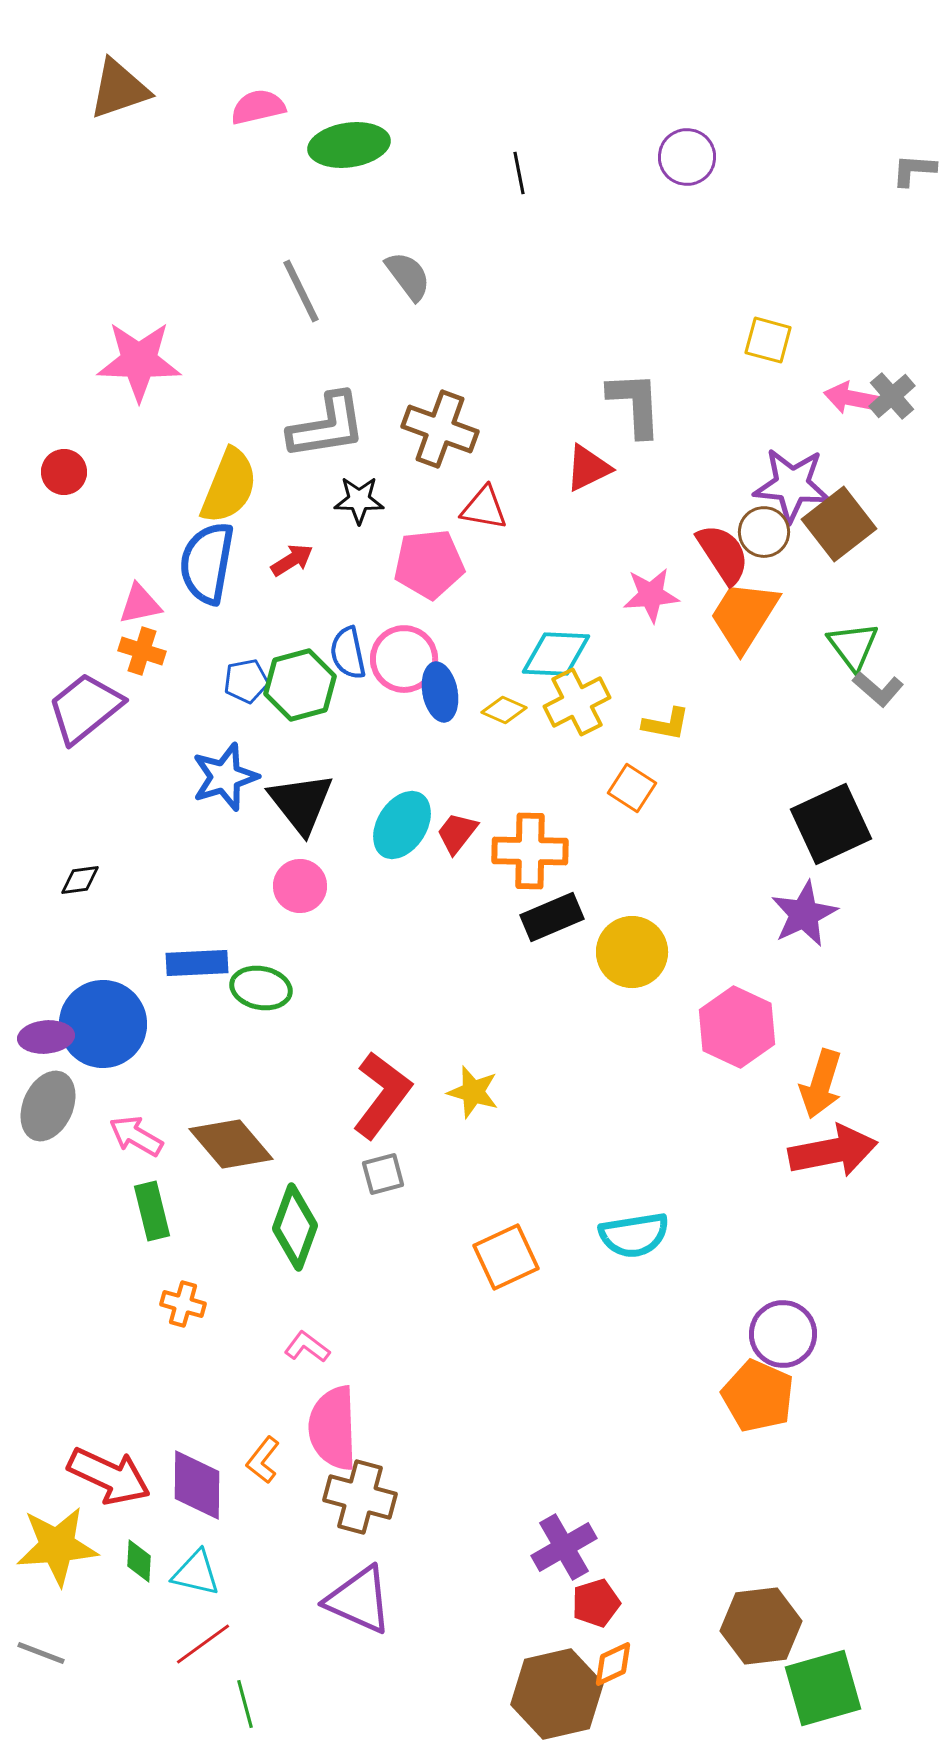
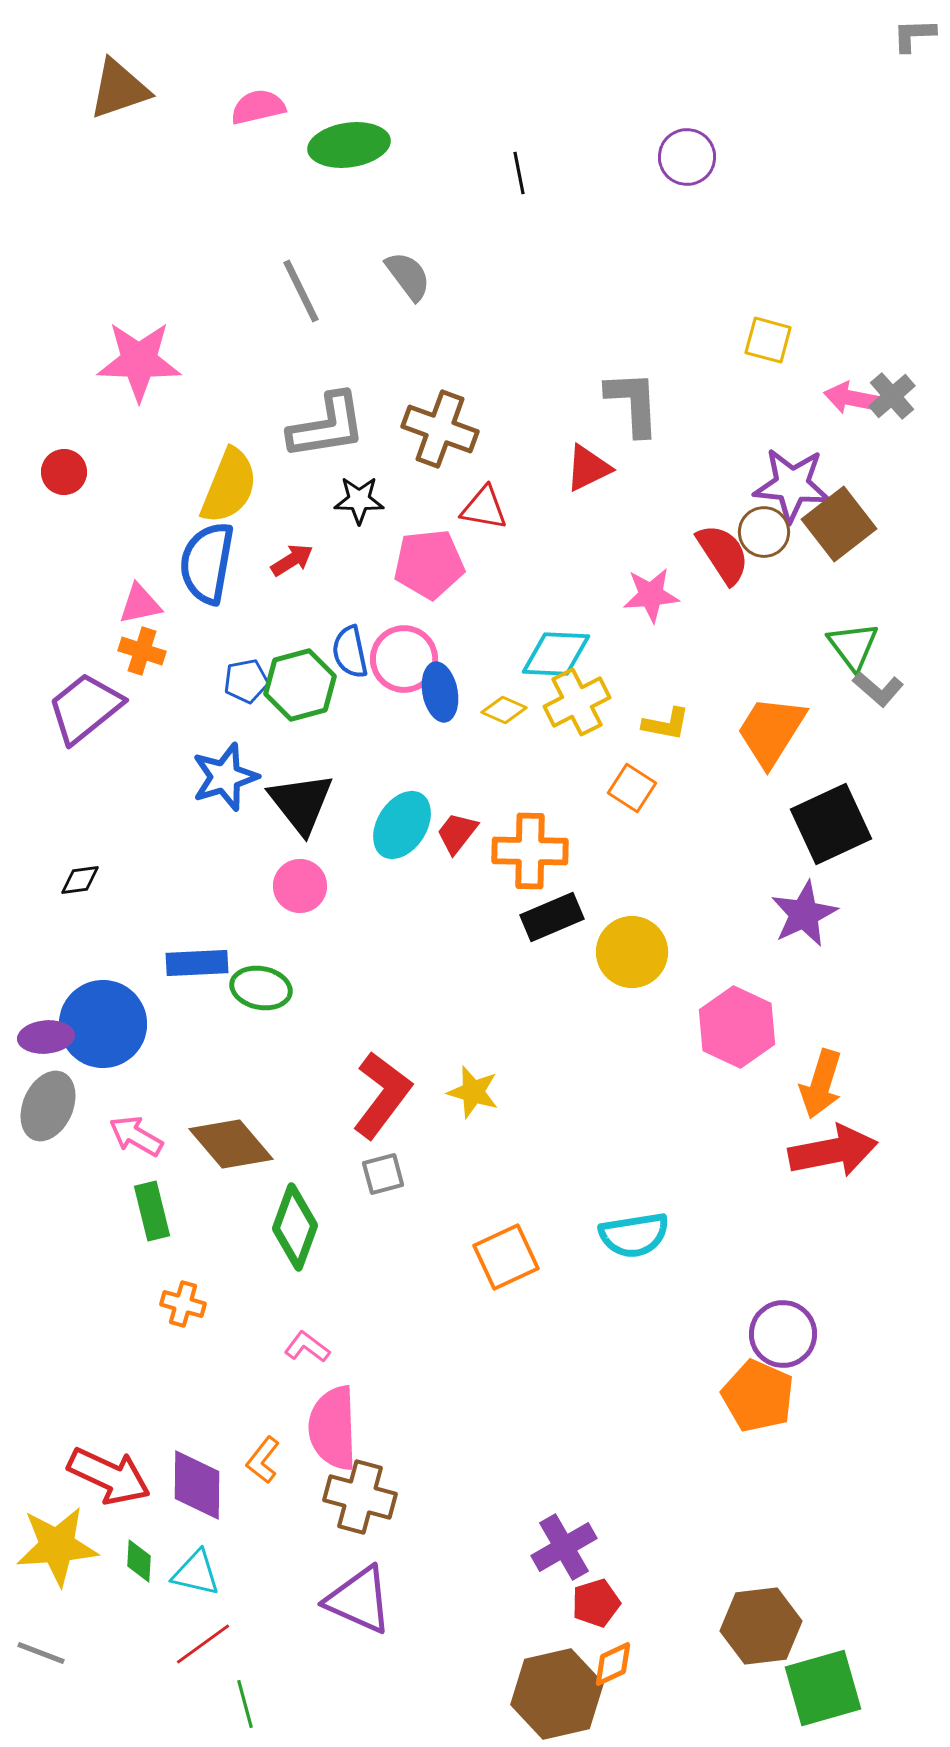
gray L-shape at (914, 170): moved 135 px up; rotated 6 degrees counterclockwise
gray L-shape at (635, 404): moved 2 px left, 1 px up
orange trapezoid at (744, 616): moved 27 px right, 115 px down
blue semicircle at (348, 653): moved 2 px right, 1 px up
